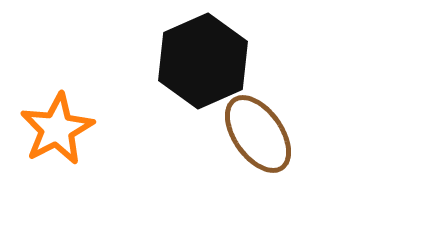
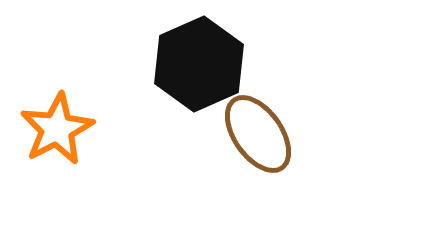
black hexagon: moved 4 px left, 3 px down
